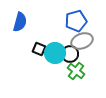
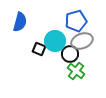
cyan circle: moved 12 px up
